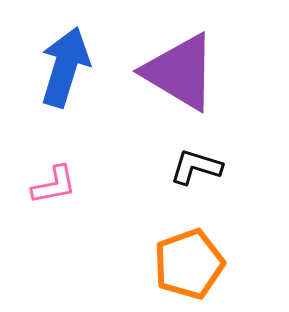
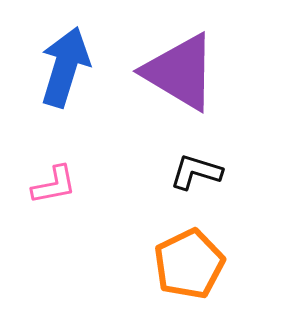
black L-shape: moved 5 px down
orange pentagon: rotated 6 degrees counterclockwise
